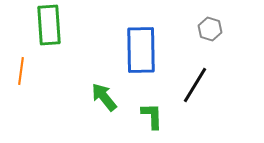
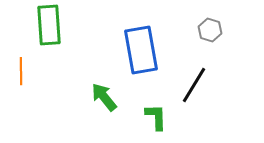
gray hexagon: moved 1 px down
blue rectangle: rotated 9 degrees counterclockwise
orange line: rotated 8 degrees counterclockwise
black line: moved 1 px left
green L-shape: moved 4 px right, 1 px down
